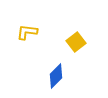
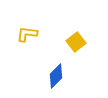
yellow L-shape: moved 2 px down
